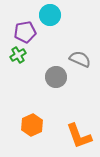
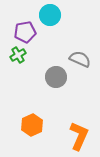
orange L-shape: rotated 136 degrees counterclockwise
